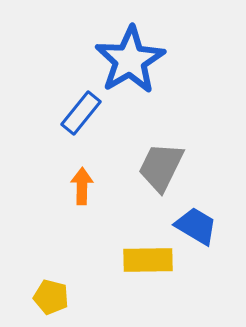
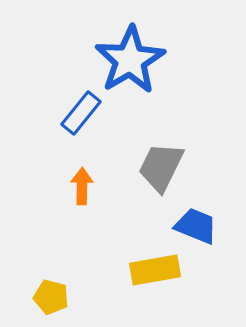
blue trapezoid: rotated 9 degrees counterclockwise
yellow rectangle: moved 7 px right, 10 px down; rotated 9 degrees counterclockwise
